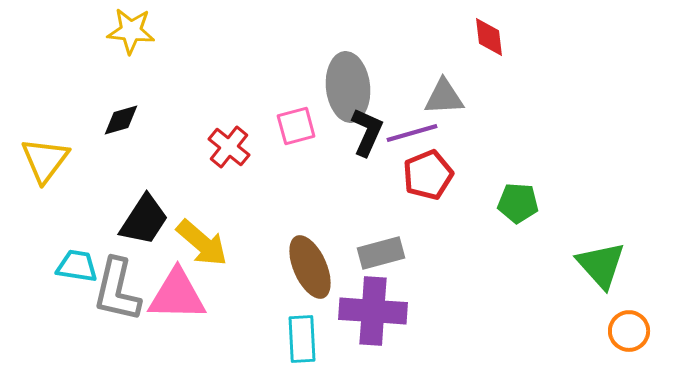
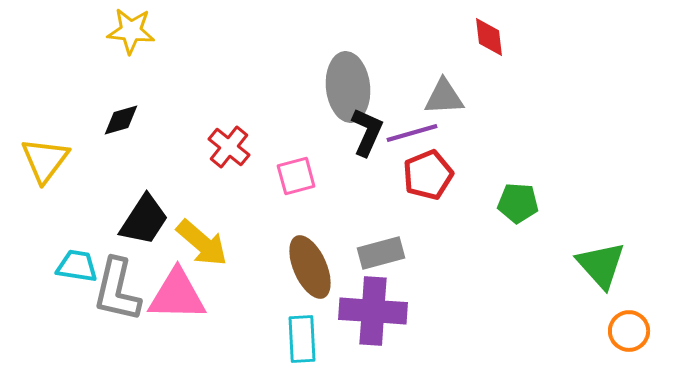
pink square: moved 50 px down
